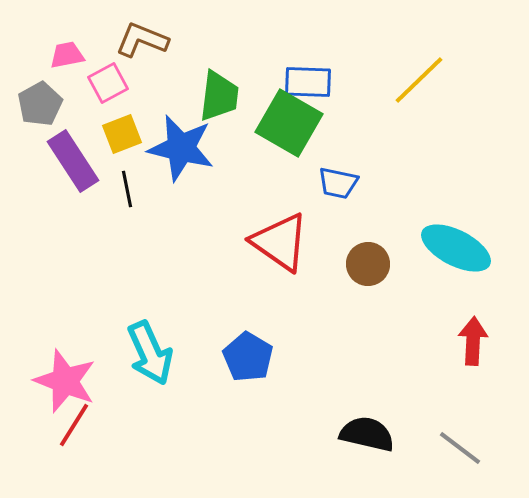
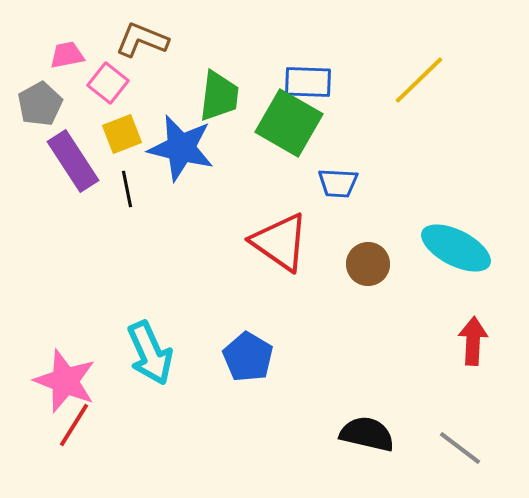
pink square: rotated 24 degrees counterclockwise
blue trapezoid: rotated 9 degrees counterclockwise
